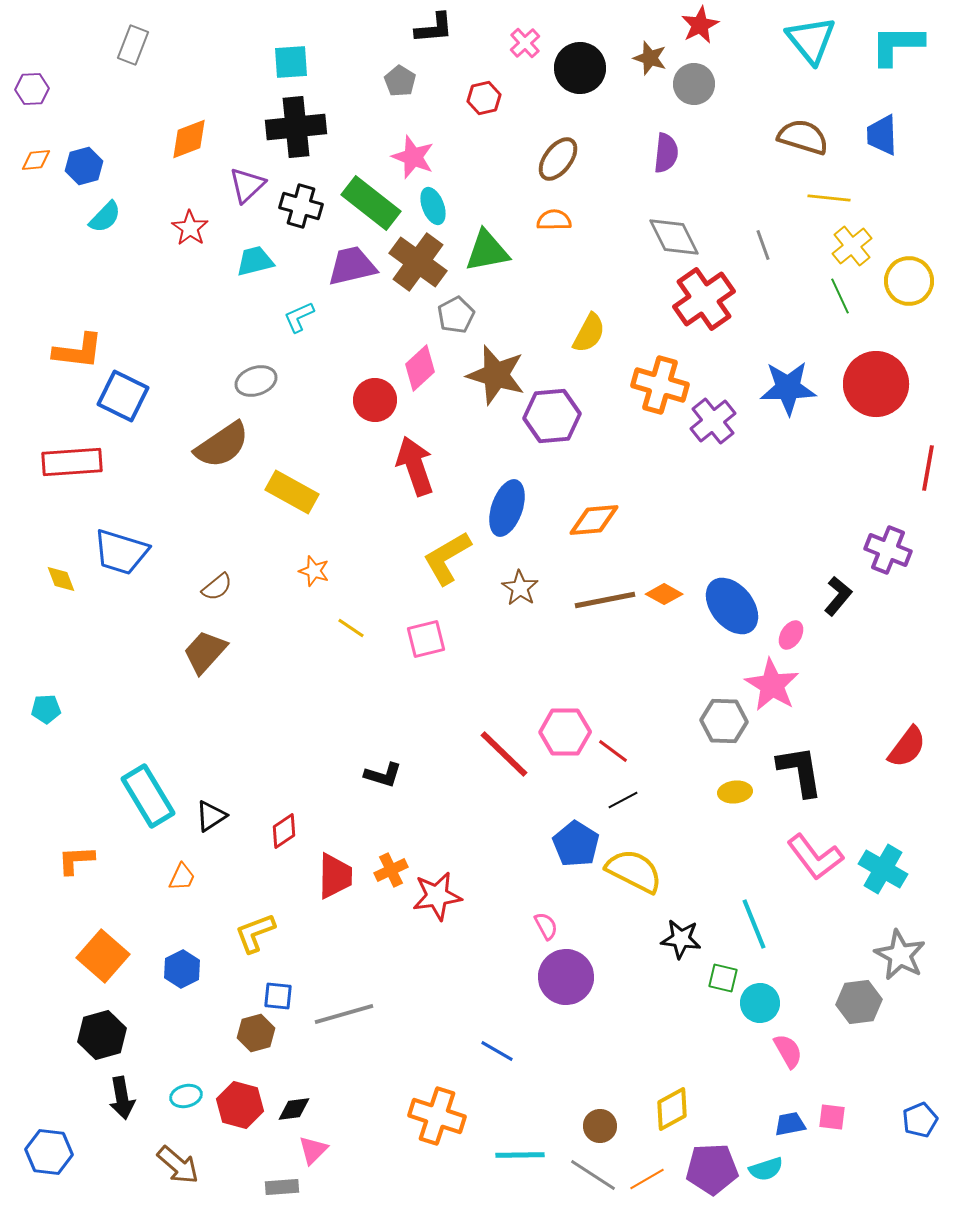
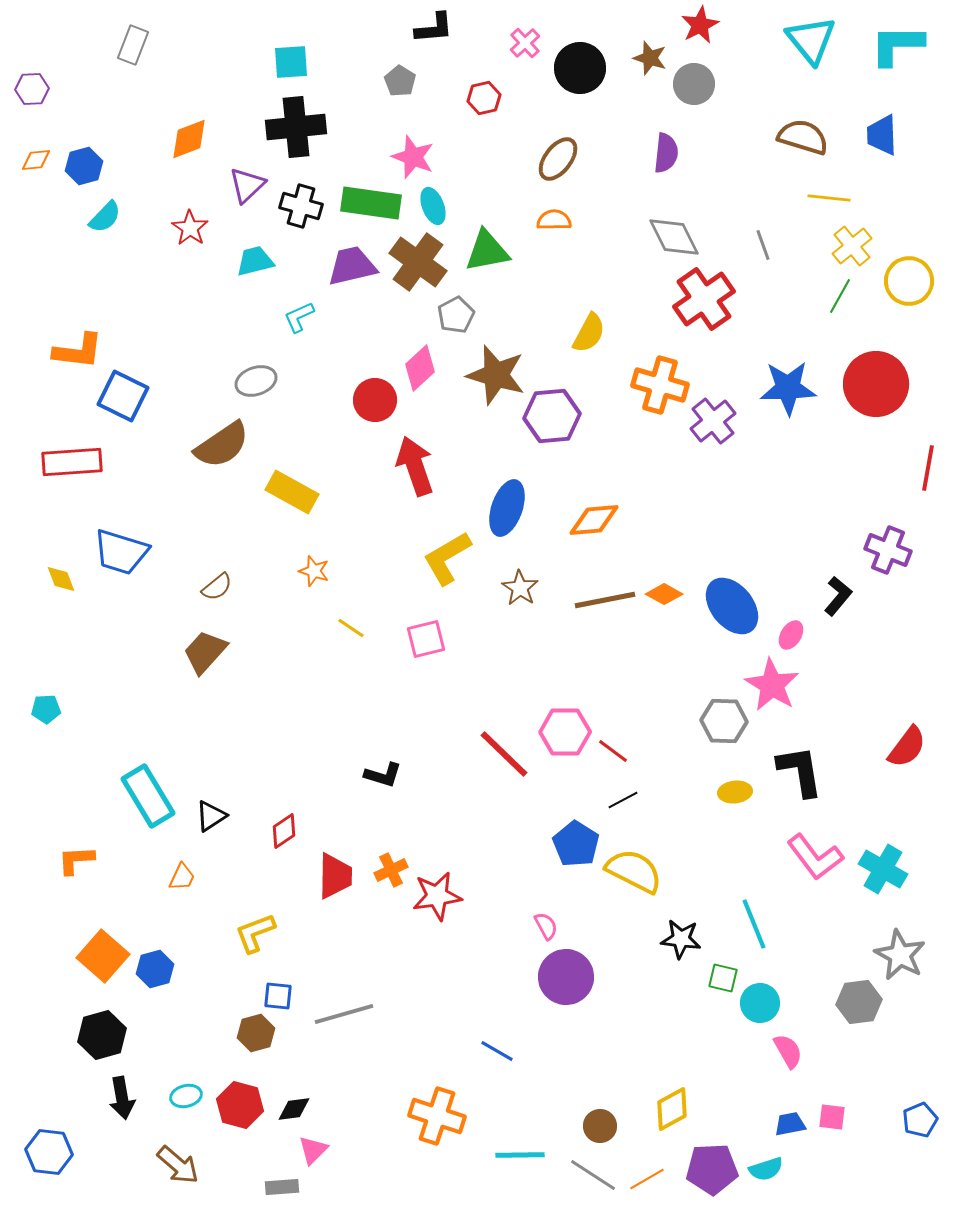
green rectangle at (371, 203): rotated 30 degrees counterclockwise
green line at (840, 296): rotated 54 degrees clockwise
blue hexagon at (182, 969): moved 27 px left; rotated 12 degrees clockwise
